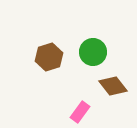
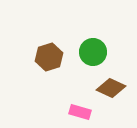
brown diamond: moved 2 px left, 2 px down; rotated 28 degrees counterclockwise
pink rectangle: rotated 70 degrees clockwise
